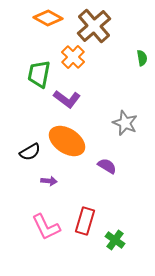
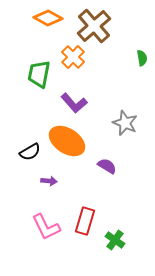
purple L-shape: moved 7 px right, 4 px down; rotated 12 degrees clockwise
